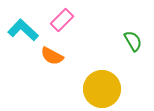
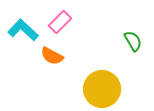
pink rectangle: moved 2 px left, 2 px down
